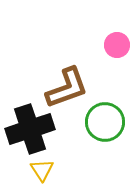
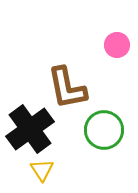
brown L-shape: rotated 99 degrees clockwise
green circle: moved 1 px left, 8 px down
black cross: rotated 18 degrees counterclockwise
